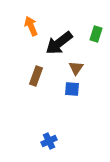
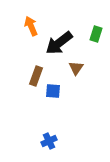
blue square: moved 19 px left, 2 px down
